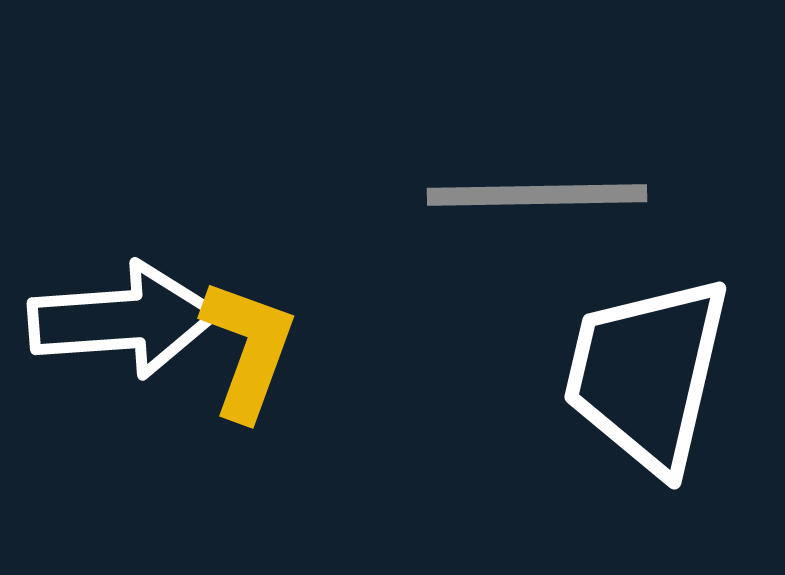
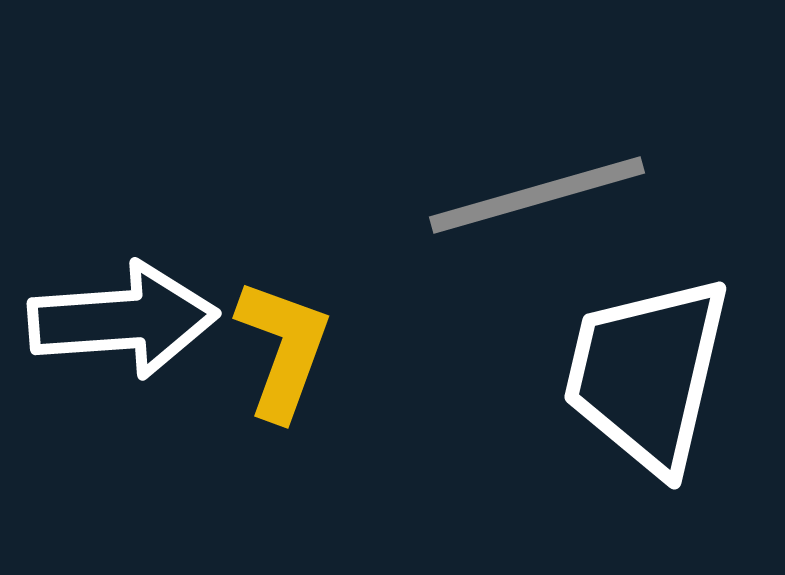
gray line: rotated 15 degrees counterclockwise
yellow L-shape: moved 35 px right
